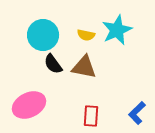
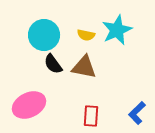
cyan circle: moved 1 px right
